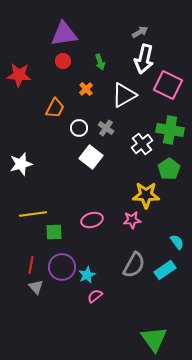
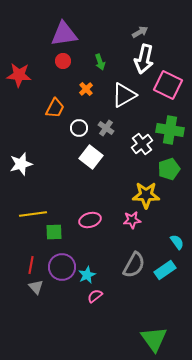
green pentagon: rotated 15 degrees clockwise
pink ellipse: moved 2 px left
